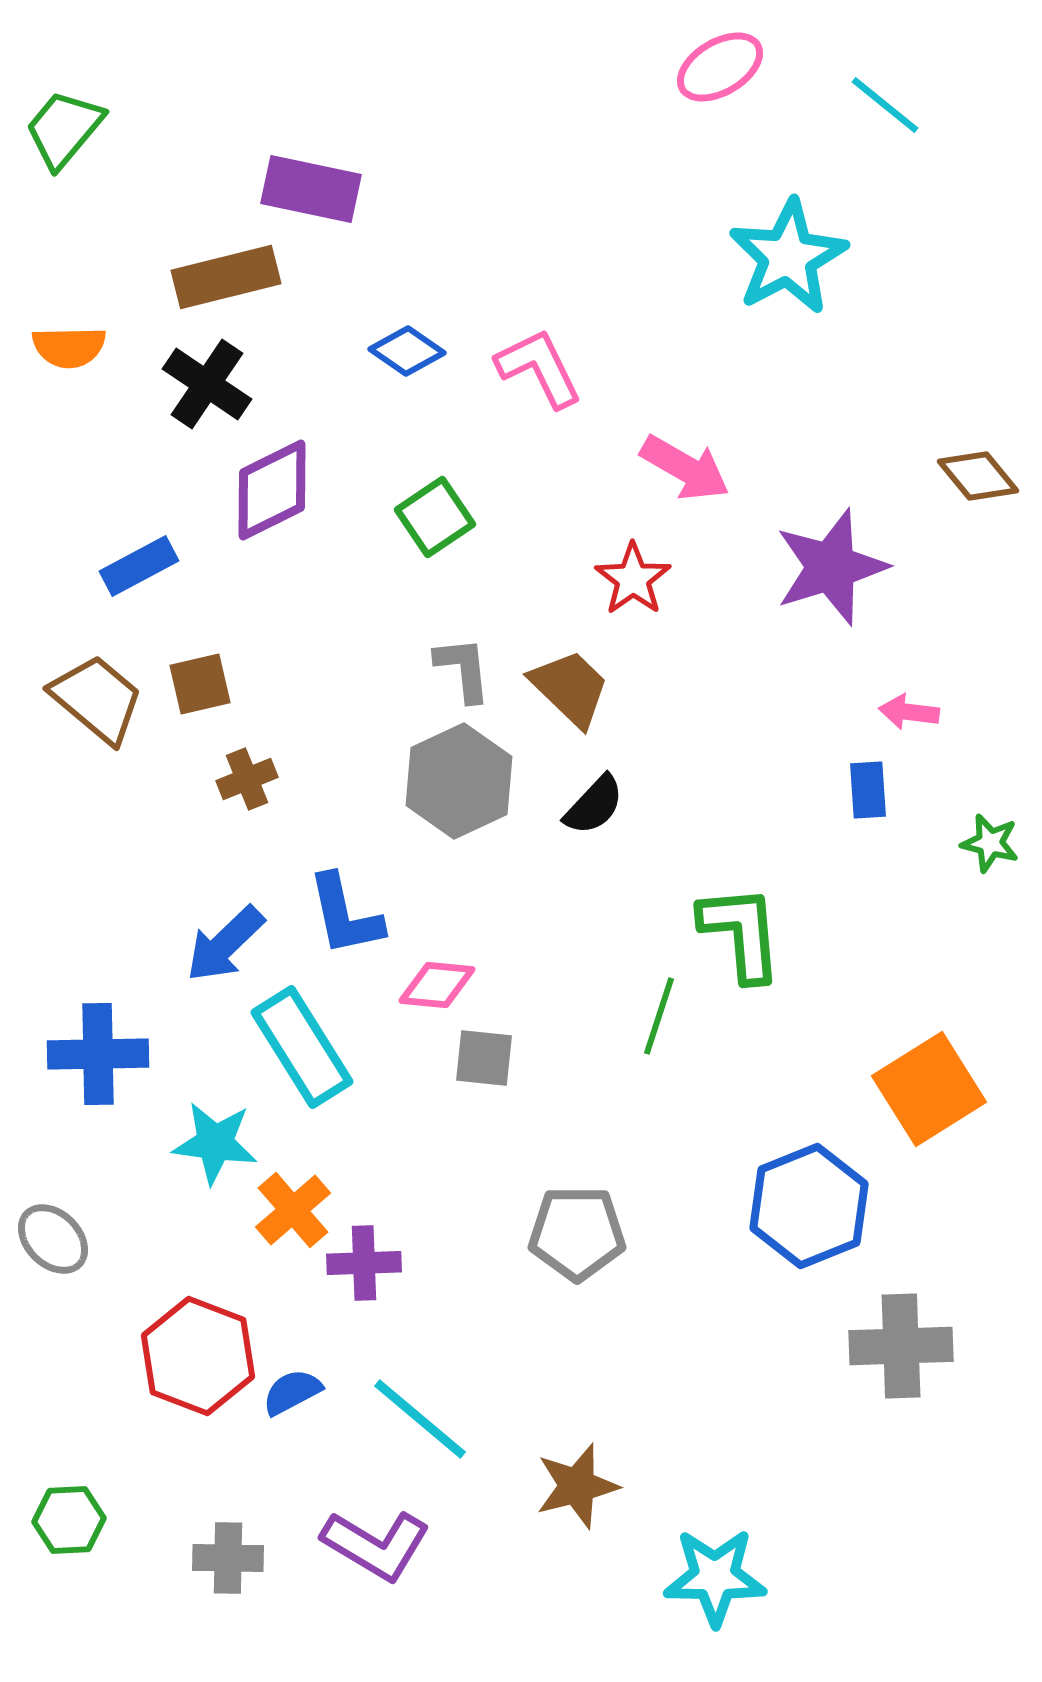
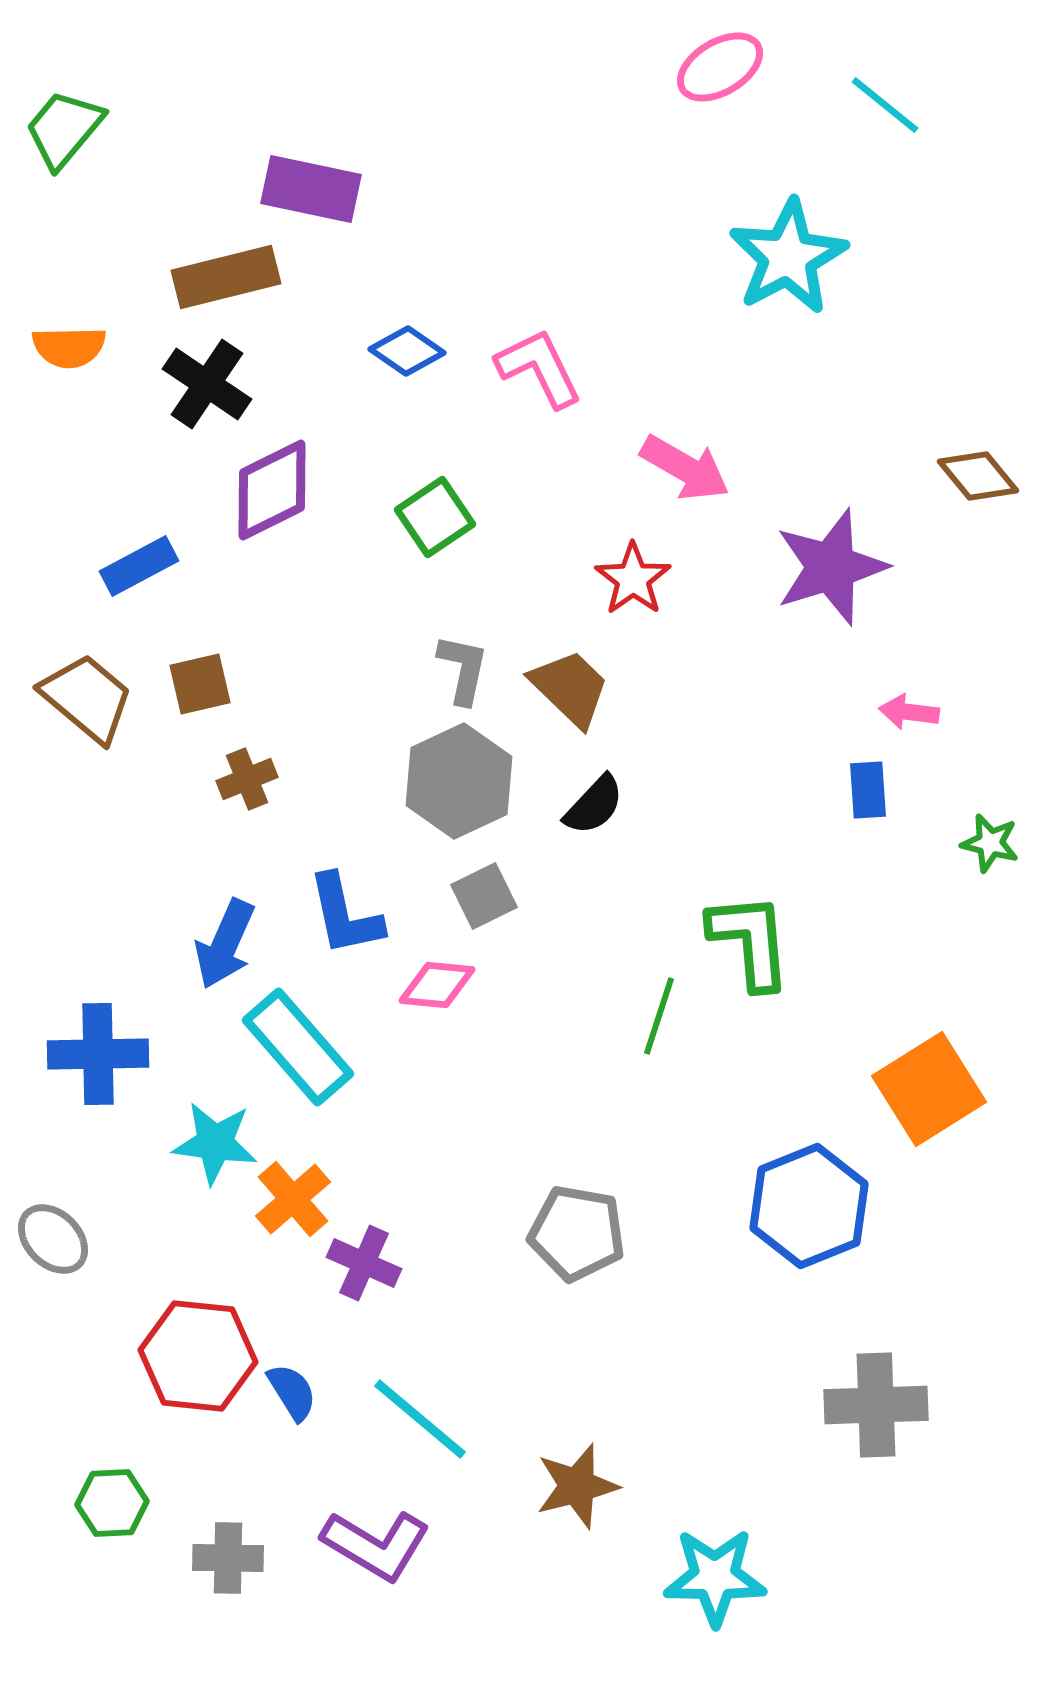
gray L-shape at (463, 669): rotated 18 degrees clockwise
brown trapezoid at (97, 699): moved 10 px left, 1 px up
green L-shape at (741, 933): moved 9 px right, 8 px down
blue arrow at (225, 944): rotated 22 degrees counterclockwise
cyan rectangle at (302, 1047): moved 4 px left; rotated 9 degrees counterclockwise
gray square at (484, 1058): moved 162 px up; rotated 32 degrees counterclockwise
orange cross at (293, 1210): moved 11 px up
gray pentagon at (577, 1233): rotated 10 degrees clockwise
purple cross at (364, 1263): rotated 26 degrees clockwise
gray cross at (901, 1346): moved 25 px left, 59 px down
red hexagon at (198, 1356): rotated 15 degrees counterclockwise
blue semicircle at (292, 1392): rotated 86 degrees clockwise
green hexagon at (69, 1520): moved 43 px right, 17 px up
